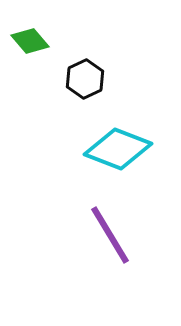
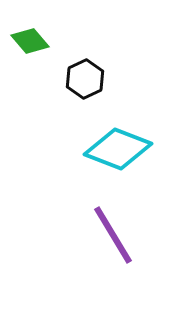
purple line: moved 3 px right
